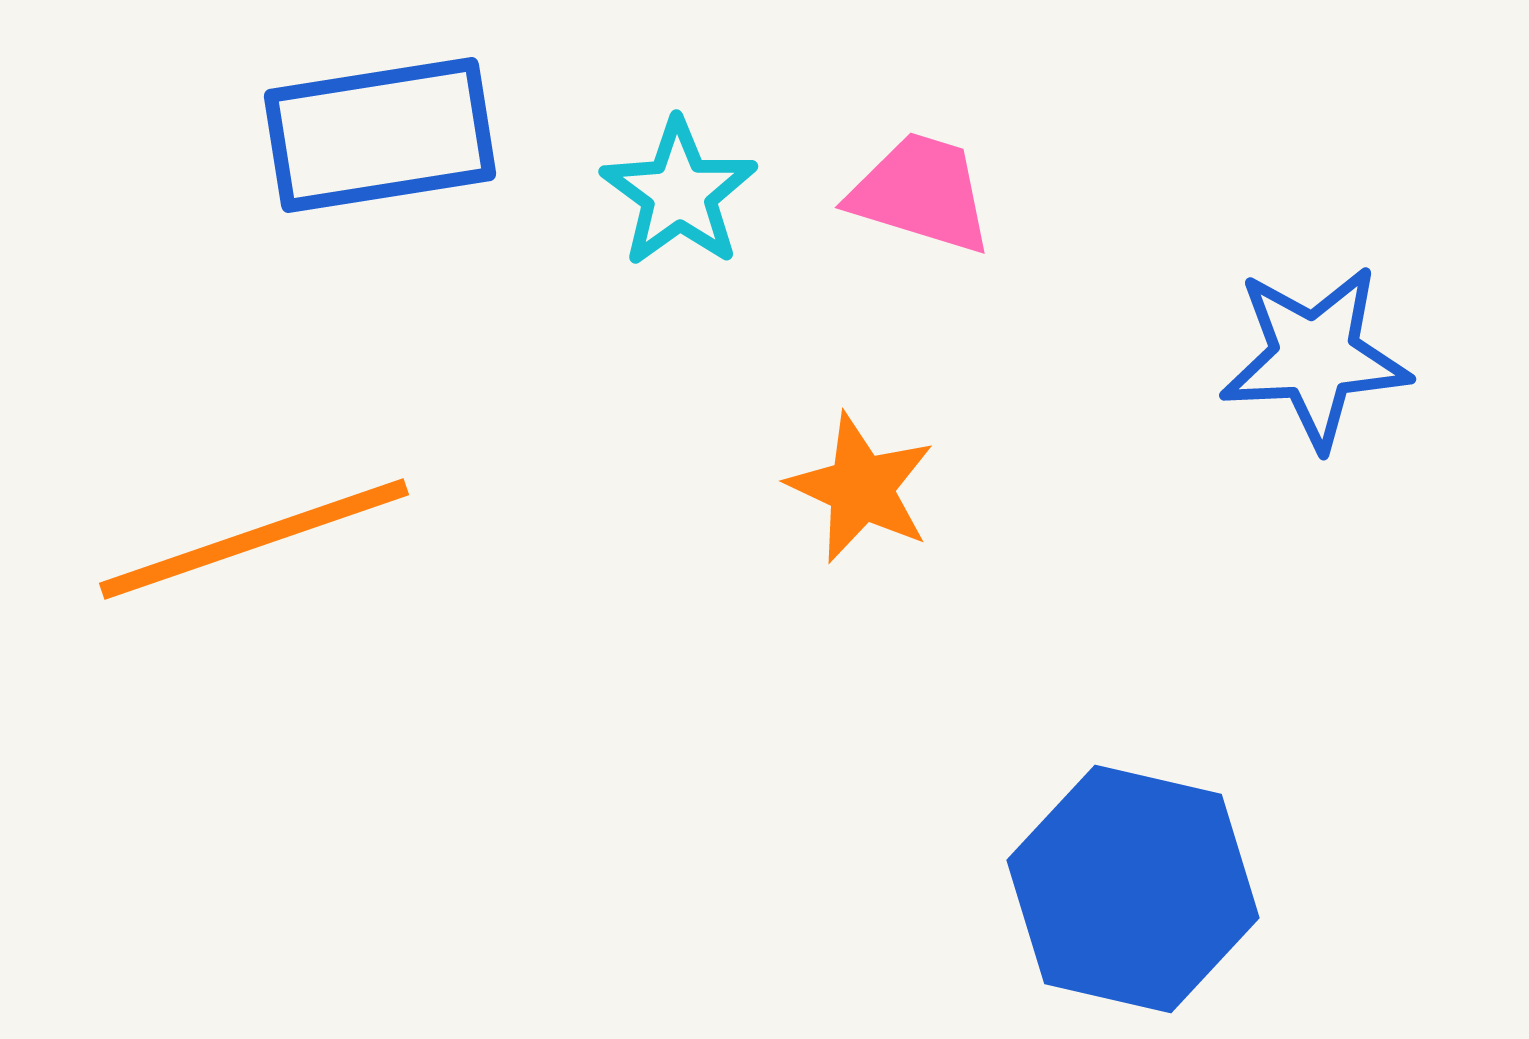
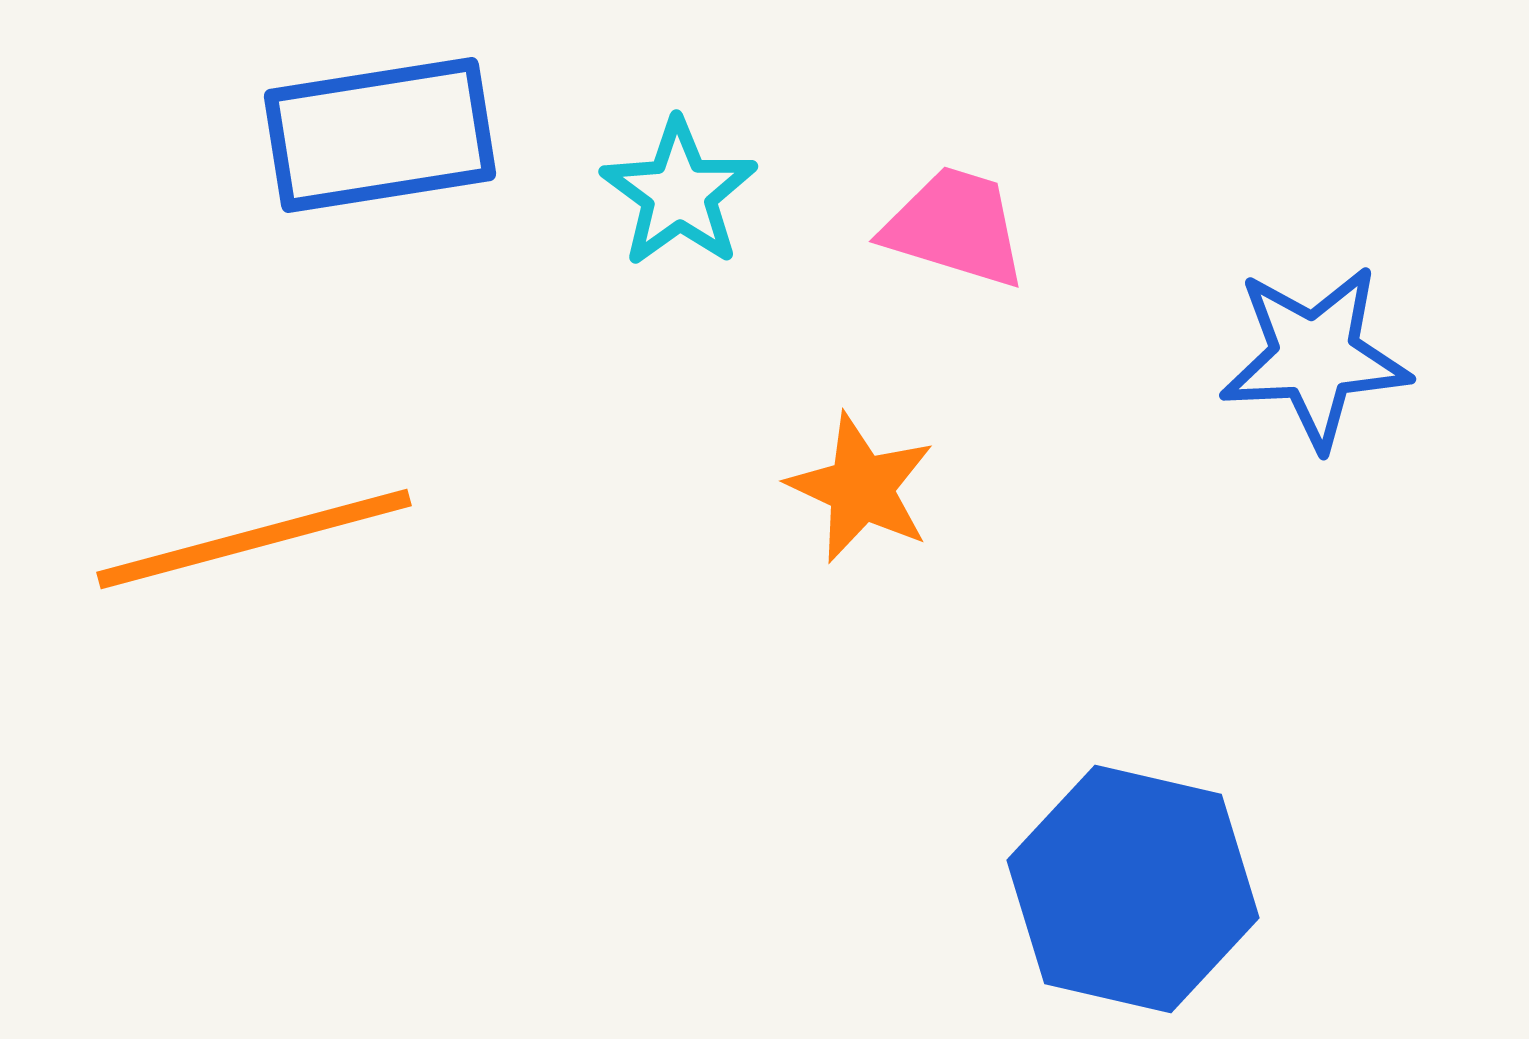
pink trapezoid: moved 34 px right, 34 px down
orange line: rotated 4 degrees clockwise
